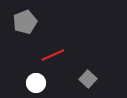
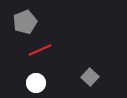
red line: moved 13 px left, 5 px up
gray square: moved 2 px right, 2 px up
